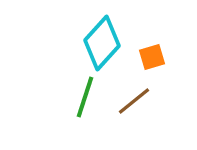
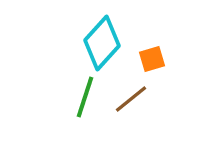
orange square: moved 2 px down
brown line: moved 3 px left, 2 px up
